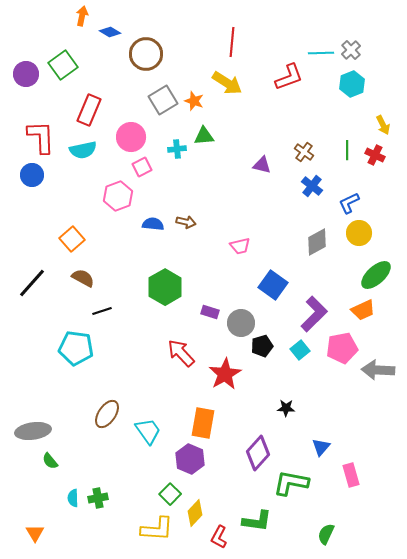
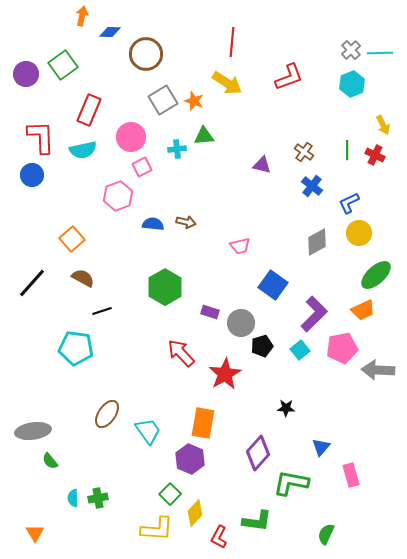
blue diamond at (110, 32): rotated 30 degrees counterclockwise
cyan line at (321, 53): moved 59 px right
